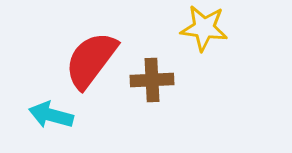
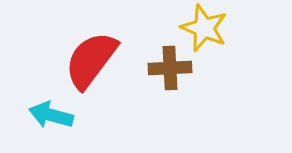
yellow star: rotated 15 degrees clockwise
brown cross: moved 18 px right, 12 px up
